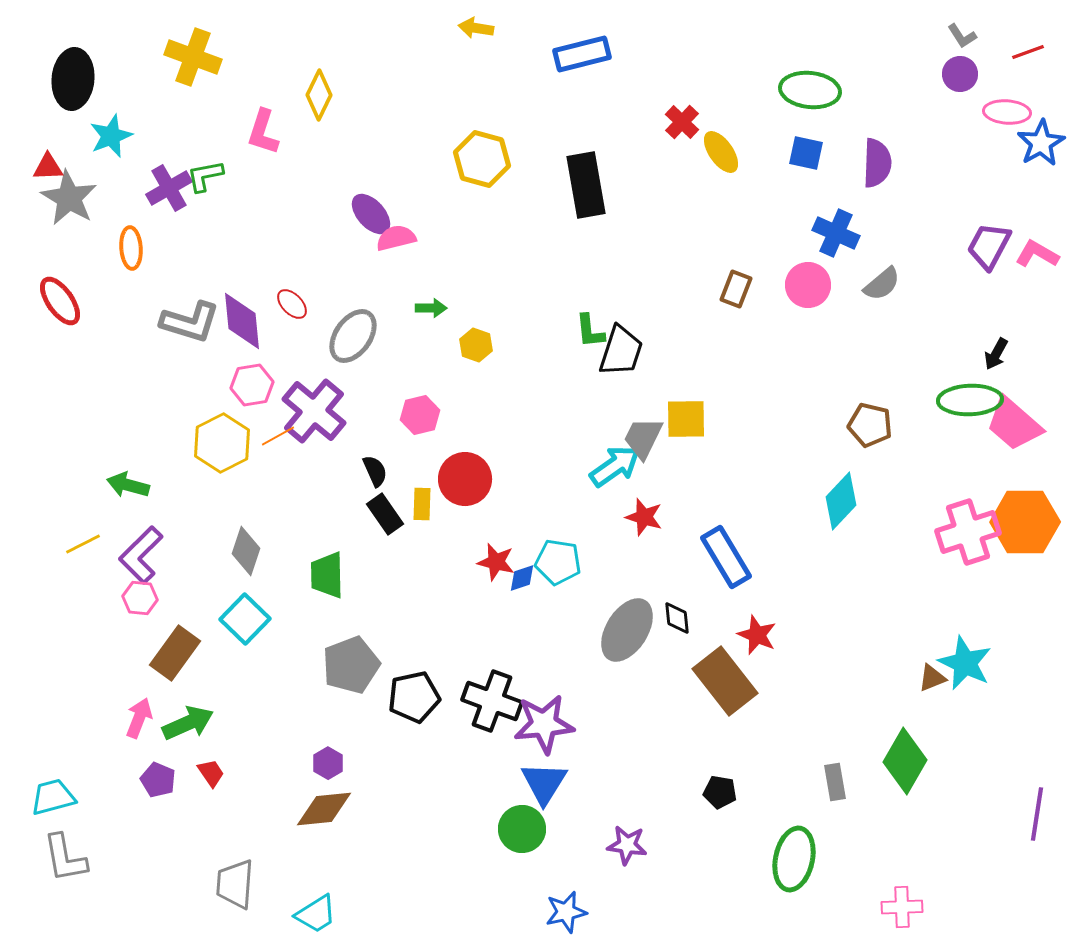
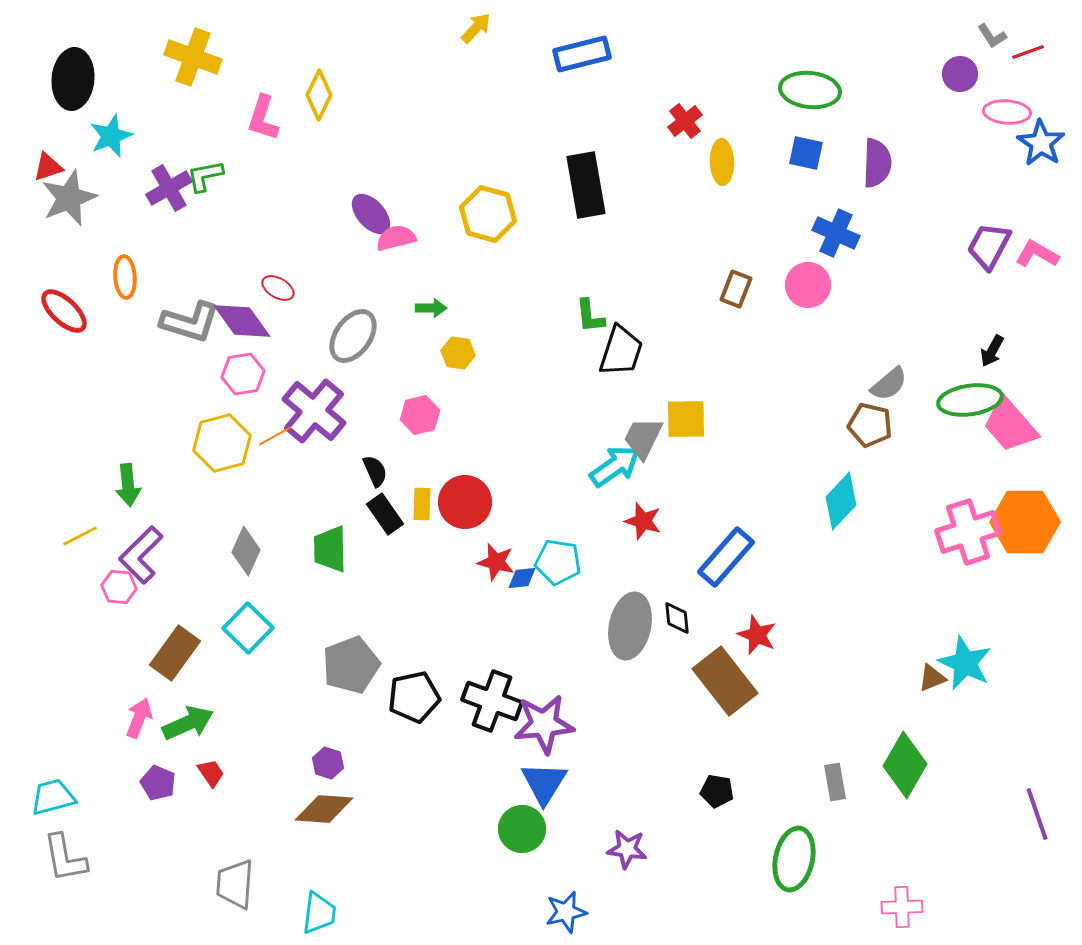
yellow arrow at (476, 28): rotated 124 degrees clockwise
gray L-shape at (962, 36): moved 30 px right
red cross at (682, 122): moved 3 px right, 1 px up; rotated 8 degrees clockwise
pink L-shape at (263, 132): moved 14 px up
blue star at (1041, 143): rotated 9 degrees counterclockwise
yellow ellipse at (721, 152): moved 1 px right, 10 px down; rotated 33 degrees clockwise
yellow hexagon at (482, 159): moved 6 px right, 55 px down
red triangle at (48, 167): rotated 16 degrees counterclockwise
gray star at (69, 198): rotated 20 degrees clockwise
orange ellipse at (131, 248): moved 6 px left, 29 px down
gray semicircle at (882, 284): moved 7 px right, 100 px down
red ellipse at (60, 301): moved 4 px right, 10 px down; rotated 12 degrees counterclockwise
red ellipse at (292, 304): moved 14 px left, 16 px up; rotated 16 degrees counterclockwise
purple diamond at (242, 321): rotated 30 degrees counterclockwise
green L-shape at (590, 331): moved 15 px up
yellow hexagon at (476, 345): moved 18 px left, 8 px down; rotated 12 degrees counterclockwise
black arrow at (996, 354): moved 4 px left, 3 px up
pink hexagon at (252, 385): moved 9 px left, 11 px up
green ellipse at (970, 400): rotated 6 degrees counterclockwise
pink trapezoid at (1014, 424): moved 4 px left, 1 px down; rotated 8 degrees clockwise
orange line at (278, 436): moved 3 px left
yellow hexagon at (222, 443): rotated 12 degrees clockwise
red circle at (465, 479): moved 23 px down
green arrow at (128, 485): rotated 111 degrees counterclockwise
red star at (644, 517): moved 1 px left, 4 px down
yellow line at (83, 544): moved 3 px left, 8 px up
gray diamond at (246, 551): rotated 6 degrees clockwise
blue rectangle at (726, 557): rotated 72 degrees clockwise
green trapezoid at (327, 575): moved 3 px right, 26 px up
blue diamond at (522, 578): rotated 12 degrees clockwise
pink hexagon at (140, 598): moved 21 px left, 11 px up
cyan square at (245, 619): moved 3 px right, 9 px down
gray ellipse at (627, 630): moved 3 px right, 4 px up; rotated 20 degrees counterclockwise
green diamond at (905, 761): moved 4 px down
purple hexagon at (328, 763): rotated 12 degrees counterclockwise
purple pentagon at (158, 780): moved 3 px down
black pentagon at (720, 792): moved 3 px left, 1 px up
brown diamond at (324, 809): rotated 10 degrees clockwise
purple line at (1037, 814): rotated 28 degrees counterclockwise
purple star at (627, 845): moved 4 px down
cyan trapezoid at (316, 914): moved 3 px right, 1 px up; rotated 51 degrees counterclockwise
